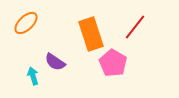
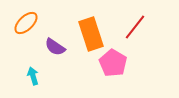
purple semicircle: moved 15 px up
